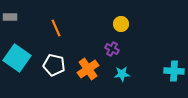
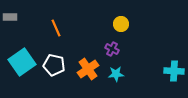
cyan square: moved 5 px right, 4 px down; rotated 20 degrees clockwise
cyan star: moved 6 px left
